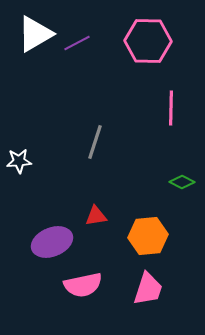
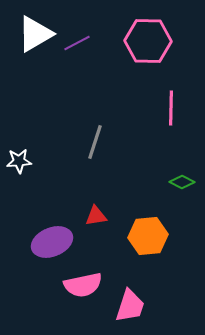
pink trapezoid: moved 18 px left, 17 px down
